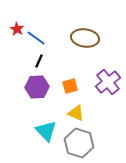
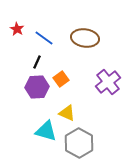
blue line: moved 8 px right
black line: moved 2 px left, 1 px down
orange square: moved 9 px left, 7 px up; rotated 21 degrees counterclockwise
yellow triangle: moved 9 px left
cyan triangle: rotated 30 degrees counterclockwise
gray hexagon: rotated 12 degrees clockwise
